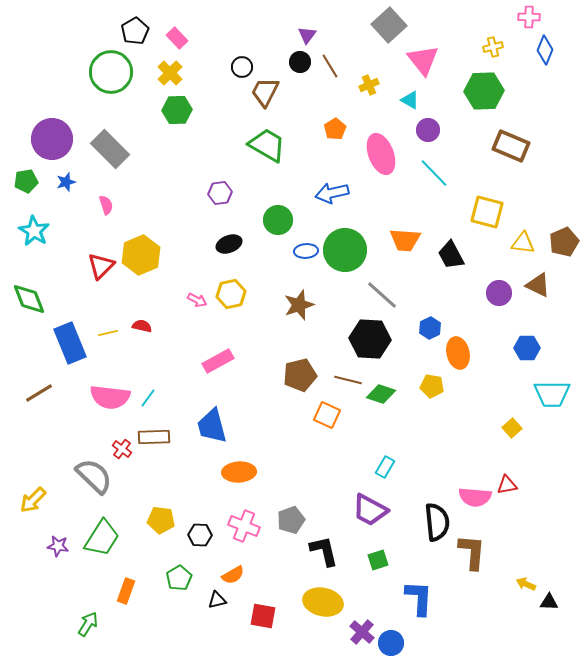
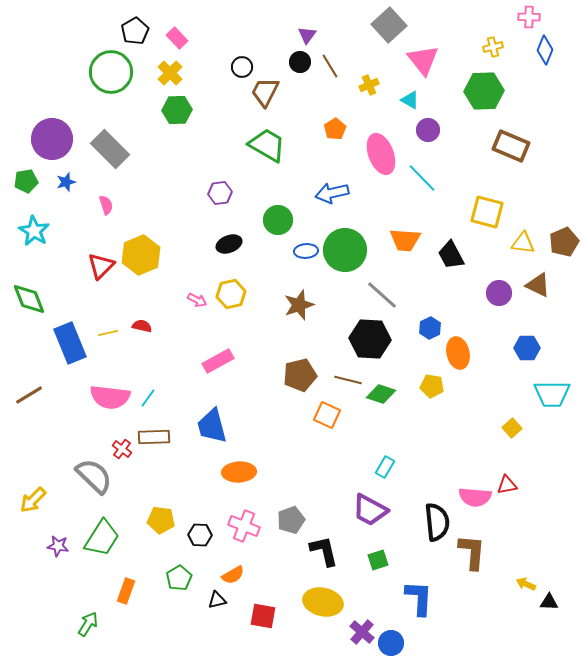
cyan line at (434, 173): moved 12 px left, 5 px down
brown line at (39, 393): moved 10 px left, 2 px down
